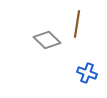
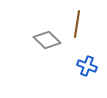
blue cross: moved 7 px up
